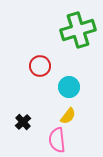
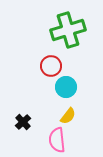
green cross: moved 10 px left
red circle: moved 11 px right
cyan circle: moved 3 px left
